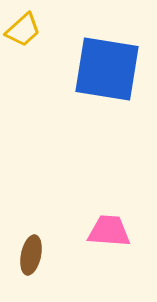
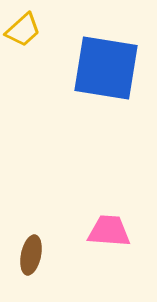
blue square: moved 1 px left, 1 px up
